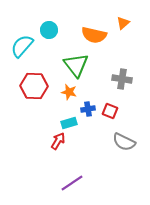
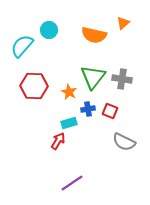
green triangle: moved 17 px right, 12 px down; rotated 16 degrees clockwise
orange star: rotated 14 degrees clockwise
